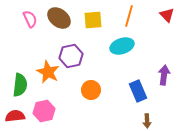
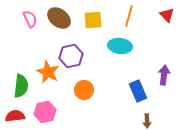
cyan ellipse: moved 2 px left; rotated 25 degrees clockwise
green semicircle: moved 1 px right, 1 px down
orange circle: moved 7 px left
pink hexagon: moved 1 px right, 1 px down
